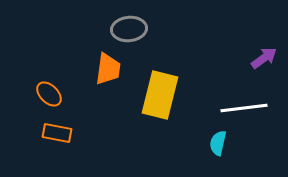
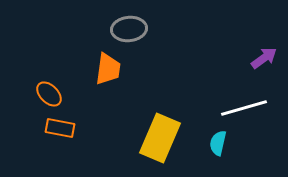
yellow rectangle: moved 43 px down; rotated 9 degrees clockwise
white line: rotated 9 degrees counterclockwise
orange rectangle: moved 3 px right, 5 px up
